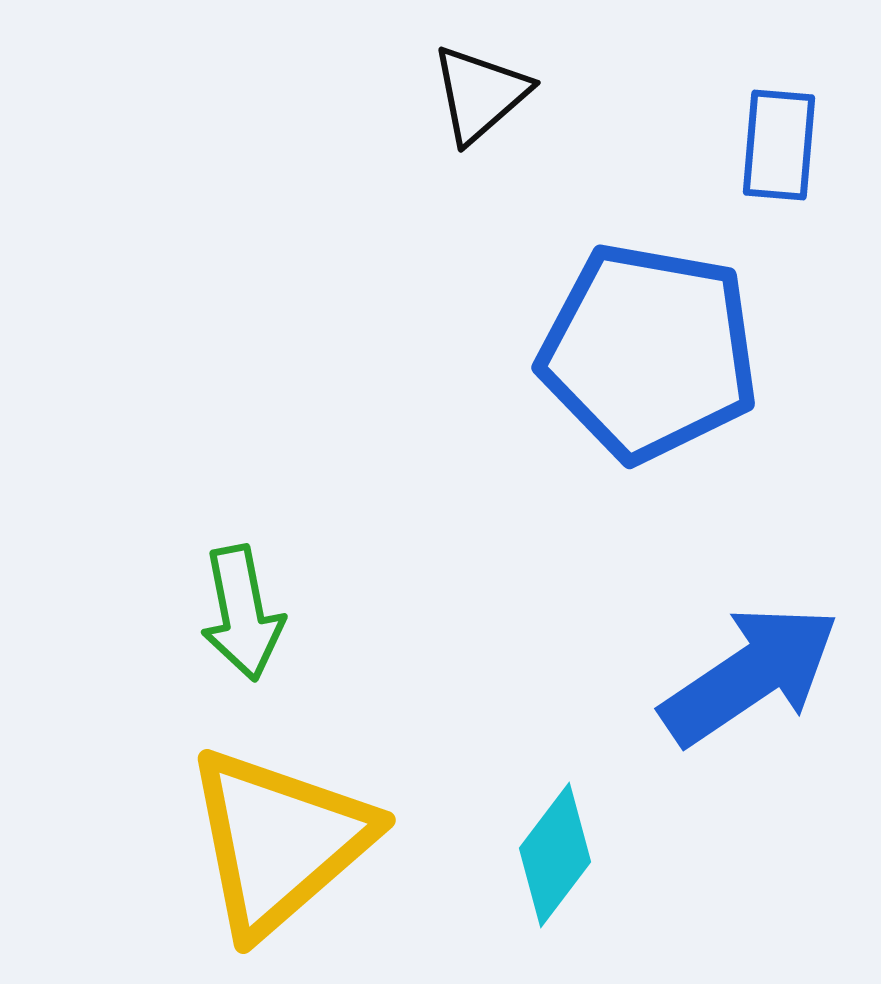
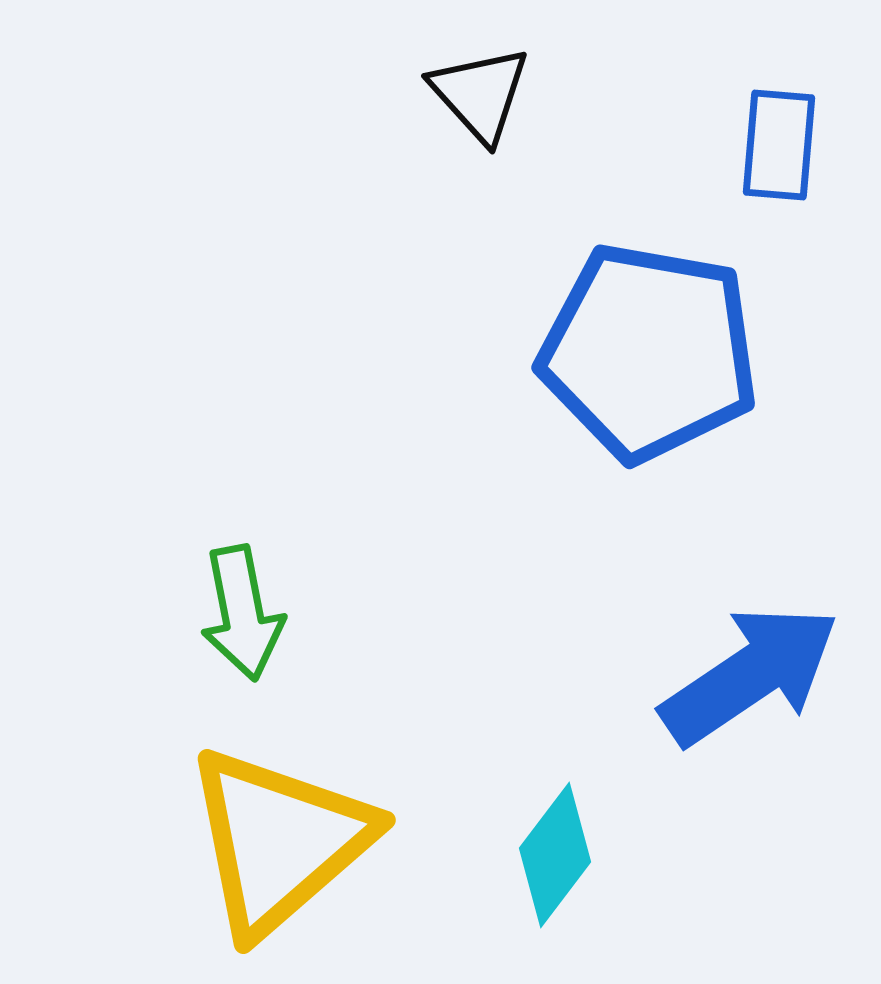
black triangle: rotated 31 degrees counterclockwise
